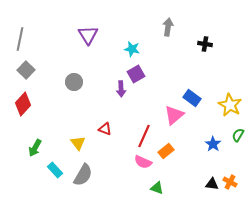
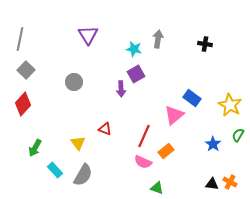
gray arrow: moved 10 px left, 12 px down
cyan star: moved 2 px right
